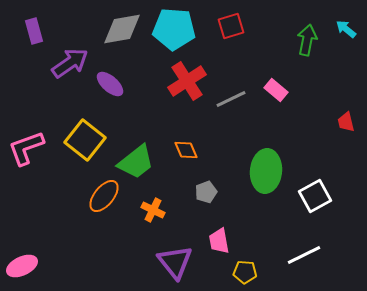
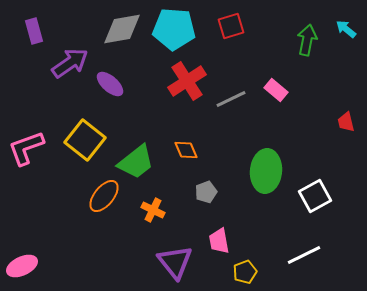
yellow pentagon: rotated 25 degrees counterclockwise
